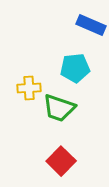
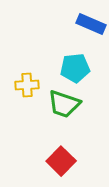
blue rectangle: moved 1 px up
yellow cross: moved 2 px left, 3 px up
green trapezoid: moved 5 px right, 4 px up
